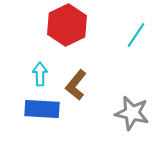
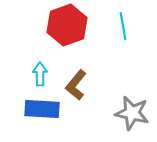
red hexagon: rotated 6 degrees clockwise
cyan line: moved 13 px left, 9 px up; rotated 44 degrees counterclockwise
